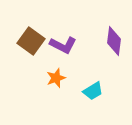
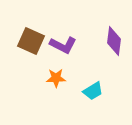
brown square: rotated 12 degrees counterclockwise
orange star: rotated 18 degrees clockwise
